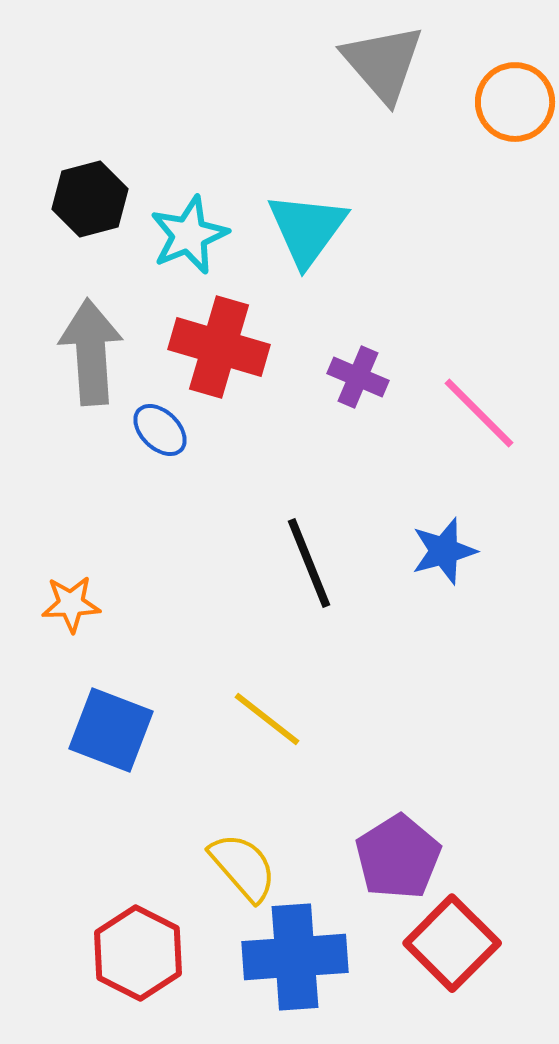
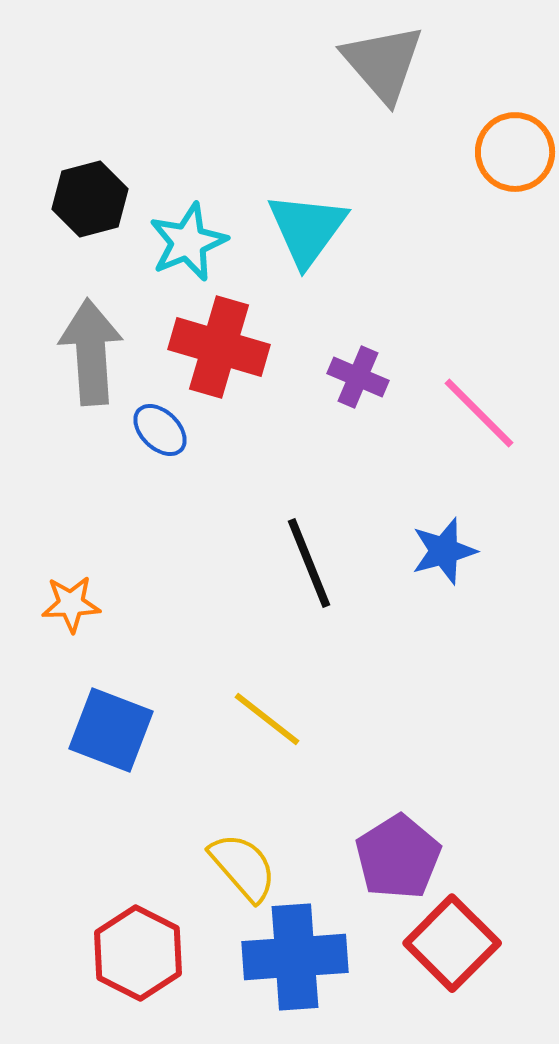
orange circle: moved 50 px down
cyan star: moved 1 px left, 7 px down
